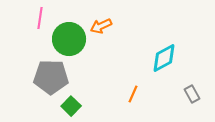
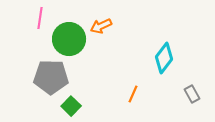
cyan diamond: rotated 24 degrees counterclockwise
